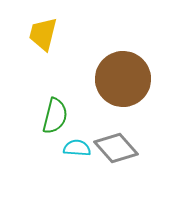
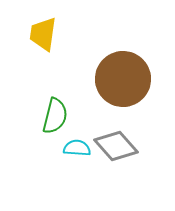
yellow trapezoid: rotated 6 degrees counterclockwise
gray diamond: moved 2 px up
